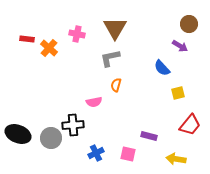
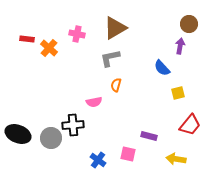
brown triangle: rotated 30 degrees clockwise
purple arrow: rotated 112 degrees counterclockwise
blue cross: moved 2 px right, 7 px down; rotated 28 degrees counterclockwise
